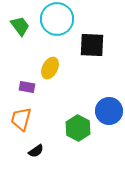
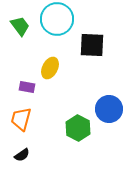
blue circle: moved 2 px up
black semicircle: moved 14 px left, 4 px down
